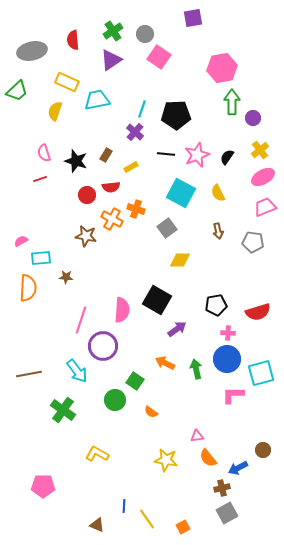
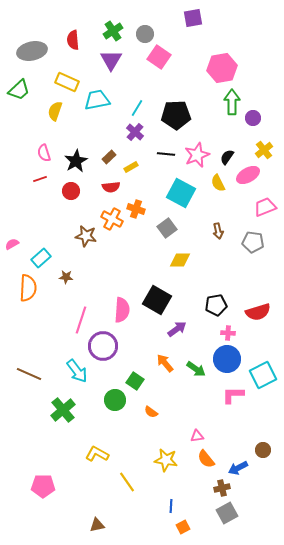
purple triangle at (111, 60): rotated 25 degrees counterclockwise
green trapezoid at (17, 91): moved 2 px right, 1 px up
cyan line at (142, 109): moved 5 px left, 1 px up; rotated 12 degrees clockwise
yellow cross at (260, 150): moved 4 px right
brown rectangle at (106, 155): moved 3 px right, 2 px down; rotated 16 degrees clockwise
black star at (76, 161): rotated 25 degrees clockwise
pink ellipse at (263, 177): moved 15 px left, 2 px up
yellow semicircle at (218, 193): moved 10 px up
red circle at (87, 195): moved 16 px left, 4 px up
pink semicircle at (21, 241): moved 9 px left, 3 px down
cyan rectangle at (41, 258): rotated 36 degrees counterclockwise
orange arrow at (165, 363): rotated 24 degrees clockwise
green arrow at (196, 369): rotated 138 degrees clockwise
cyan square at (261, 373): moved 2 px right, 2 px down; rotated 12 degrees counterclockwise
brown line at (29, 374): rotated 35 degrees clockwise
green cross at (63, 410): rotated 15 degrees clockwise
orange semicircle at (208, 458): moved 2 px left, 1 px down
blue line at (124, 506): moved 47 px right
yellow line at (147, 519): moved 20 px left, 37 px up
brown triangle at (97, 525): rotated 35 degrees counterclockwise
